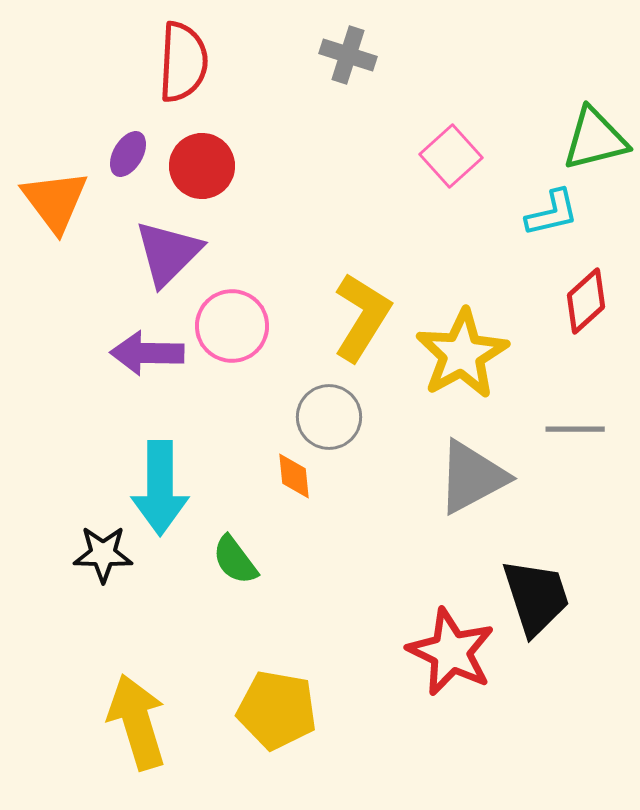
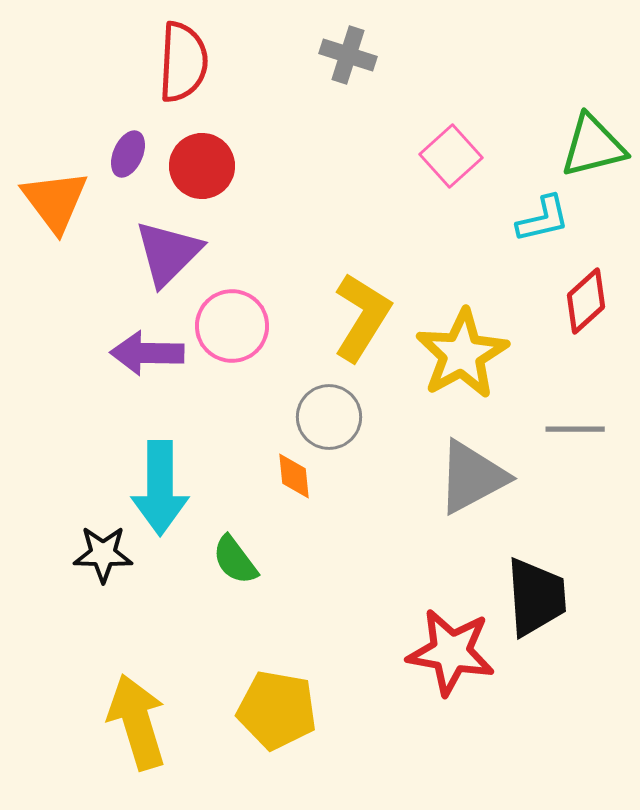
green triangle: moved 2 px left, 7 px down
purple ellipse: rotated 6 degrees counterclockwise
cyan L-shape: moved 9 px left, 6 px down
black trapezoid: rotated 14 degrees clockwise
red star: rotated 16 degrees counterclockwise
